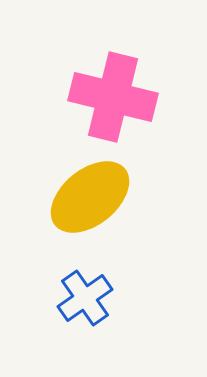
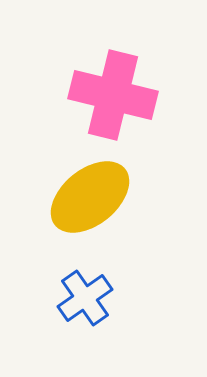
pink cross: moved 2 px up
